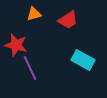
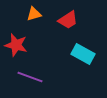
cyan rectangle: moved 6 px up
purple line: moved 9 px down; rotated 45 degrees counterclockwise
